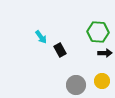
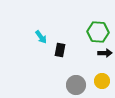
black rectangle: rotated 40 degrees clockwise
